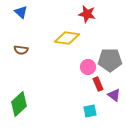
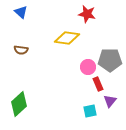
purple triangle: moved 4 px left, 6 px down; rotated 32 degrees clockwise
